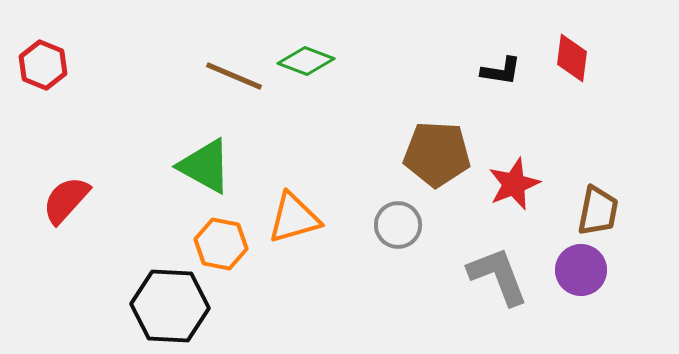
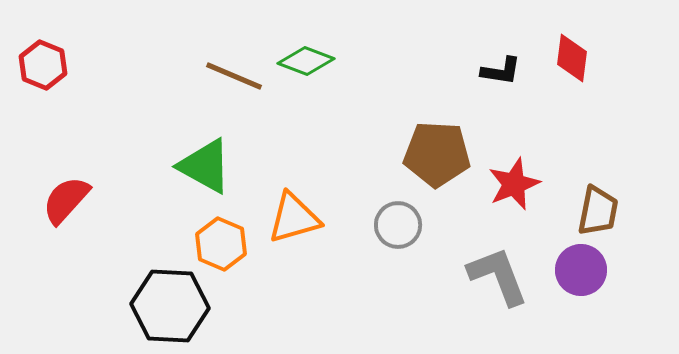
orange hexagon: rotated 12 degrees clockwise
